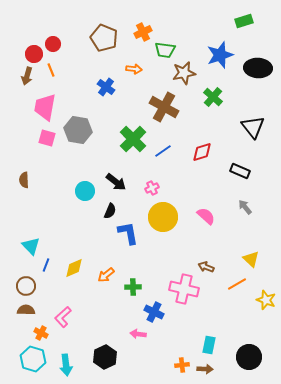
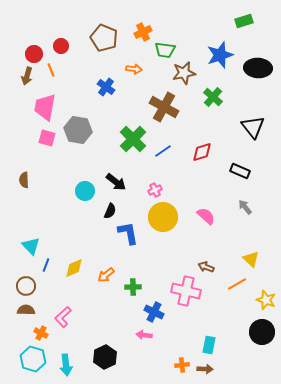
red circle at (53, 44): moved 8 px right, 2 px down
pink cross at (152, 188): moved 3 px right, 2 px down
pink cross at (184, 289): moved 2 px right, 2 px down
pink arrow at (138, 334): moved 6 px right, 1 px down
black circle at (249, 357): moved 13 px right, 25 px up
